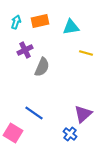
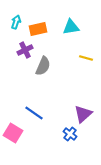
orange rectangle: moved 2 px left, 8 px down
yellow line: moved 5 px down
gray semicircle: moved 1 px right, 1 px up
